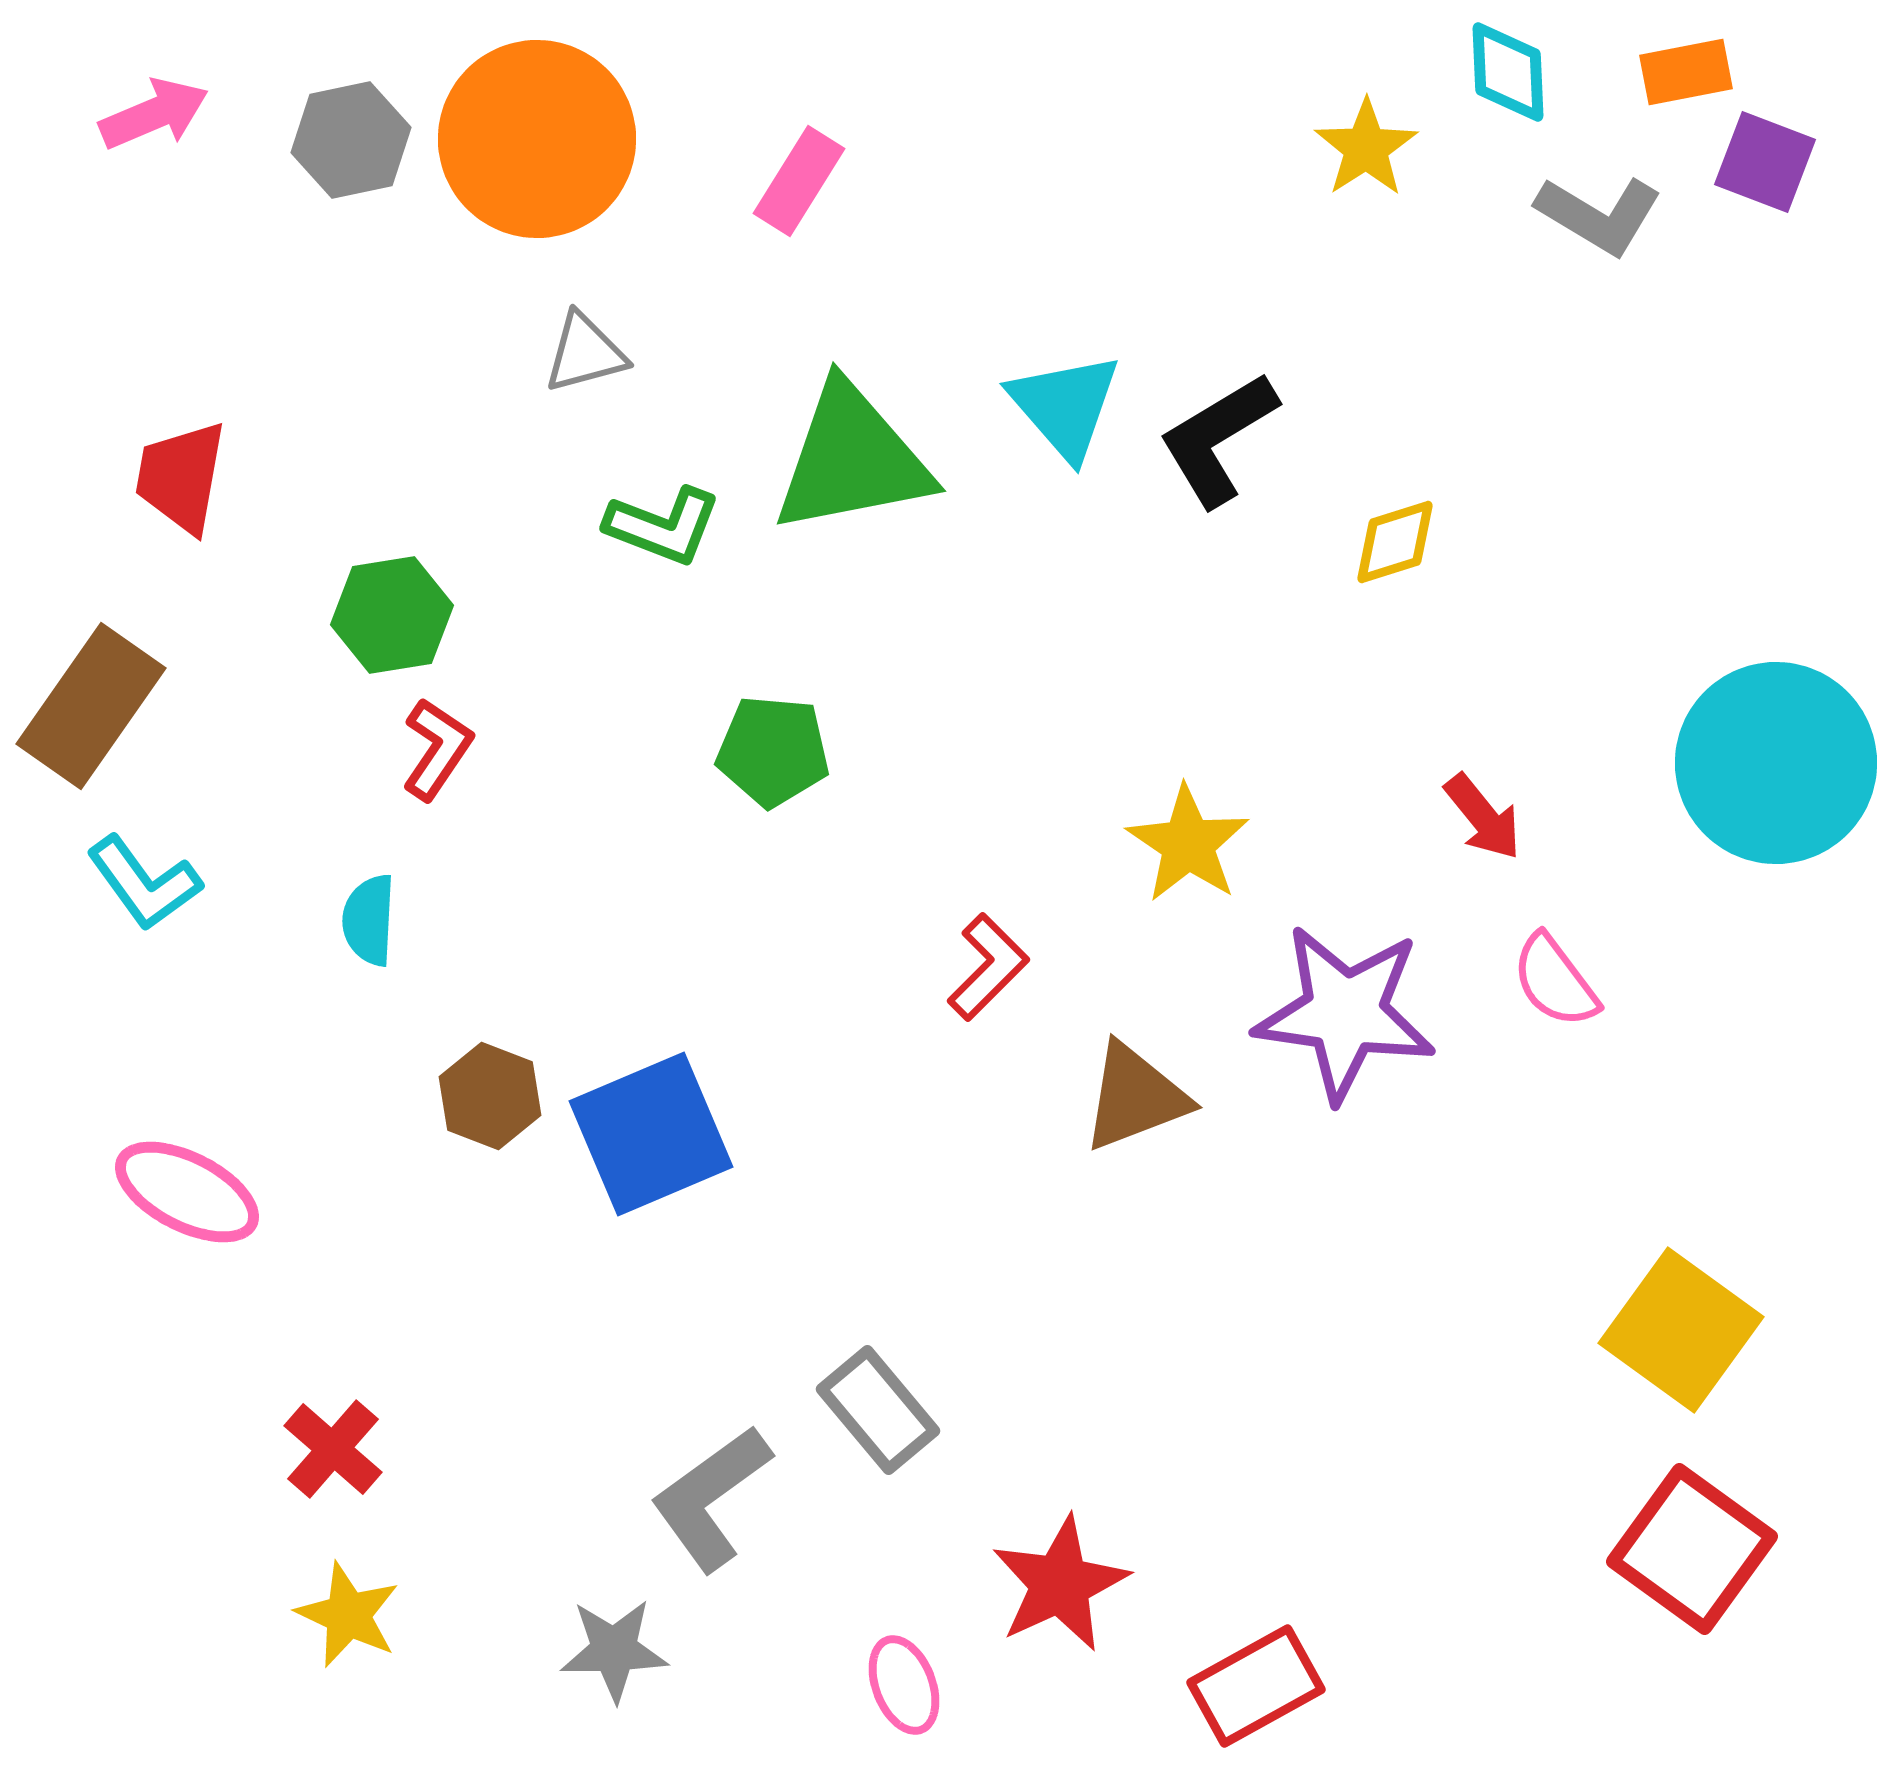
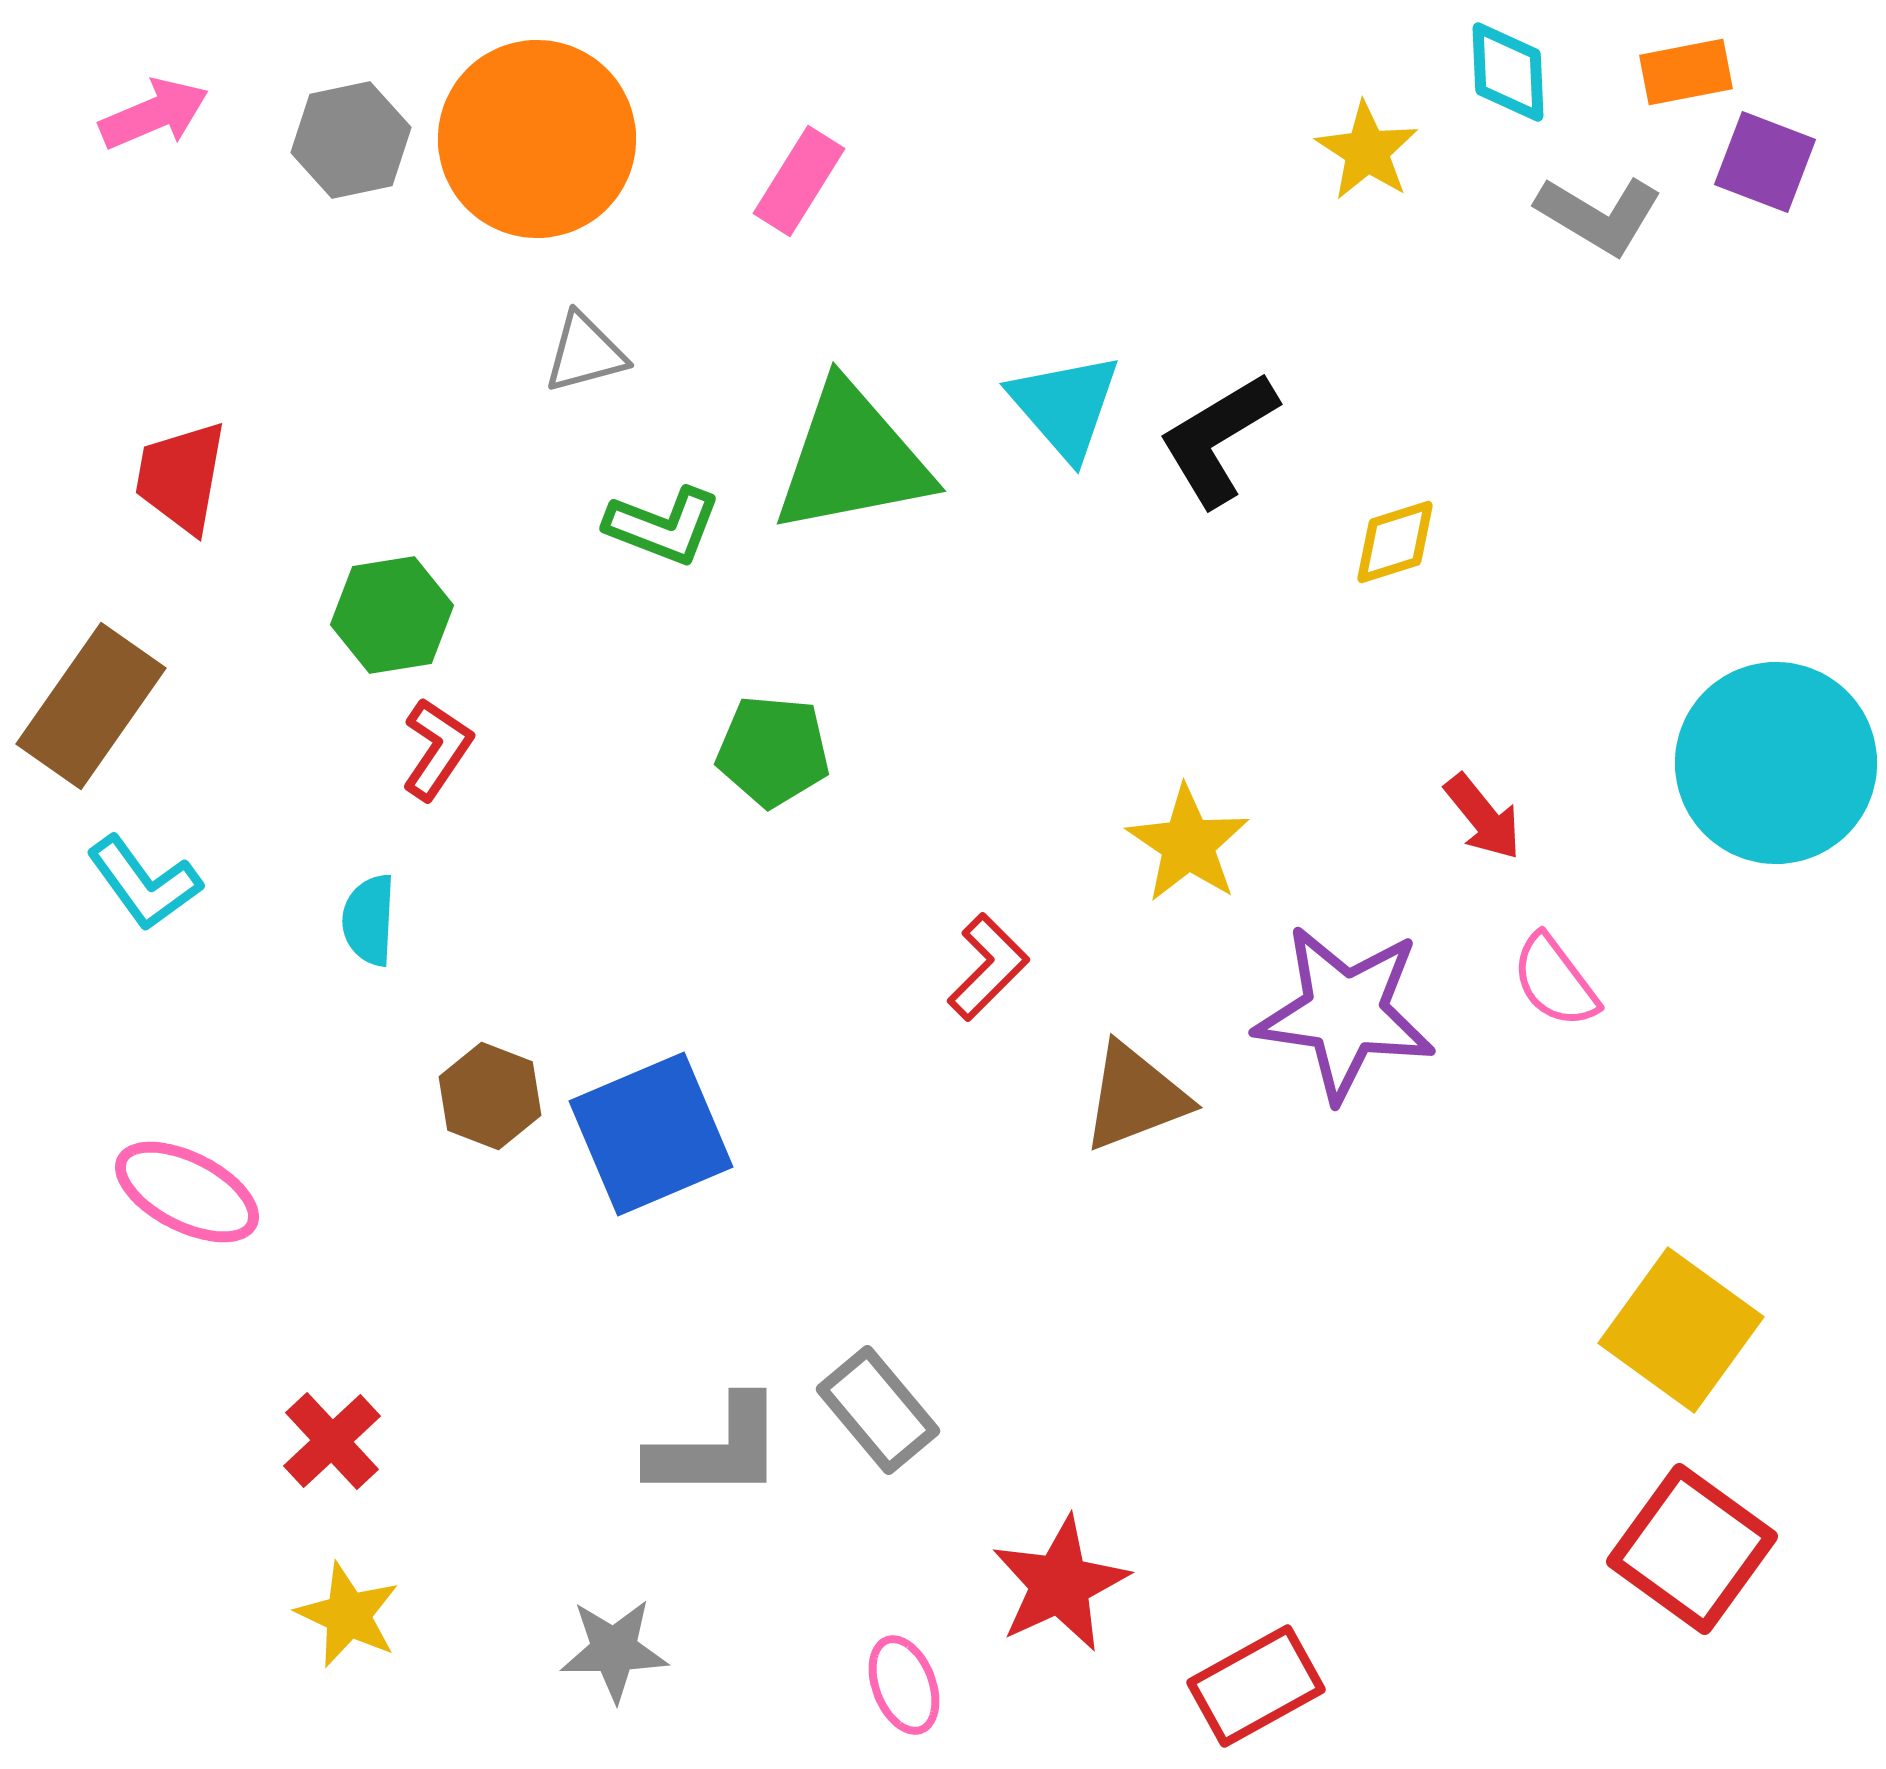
yellow star at (1366, 148): moved 1 px right, 3 px down; rotated 6 degrees counterclockwise
red cross at (333, 1449): moved 1 px left, 8 px up; rotated 6 degrees clockwise
gray L-shape at (711, 1498): moved 6 px right, 49 px up; rotated 144 degrees counterclockwise
